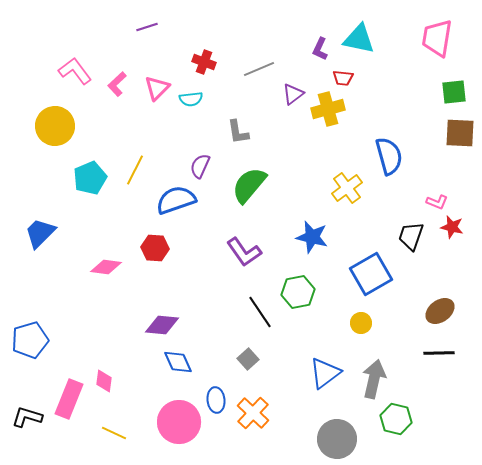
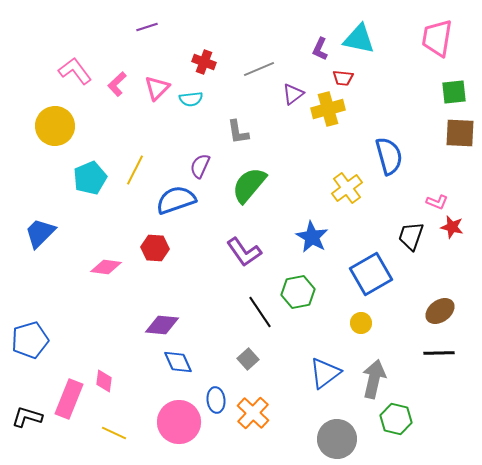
blue star at (312, 237): rotated 16 degrees clockwise
